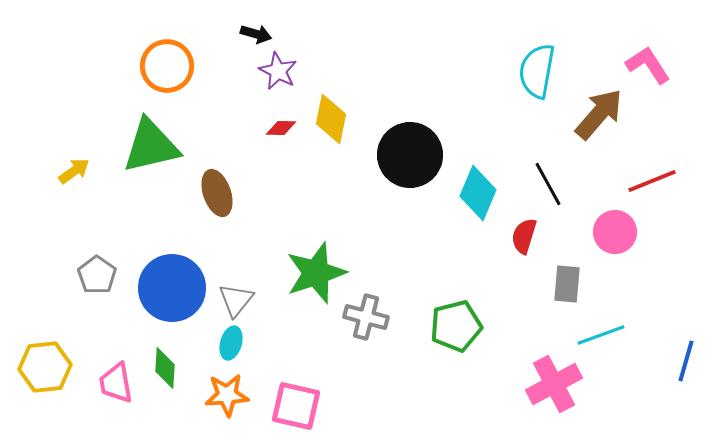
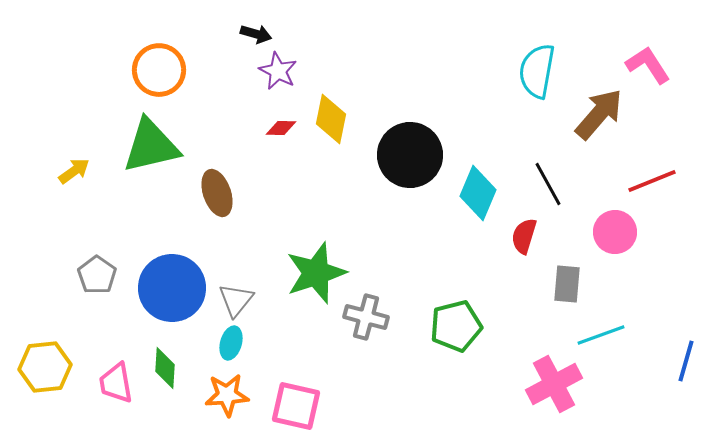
orange circle: moved 8 px left, 4 px down
